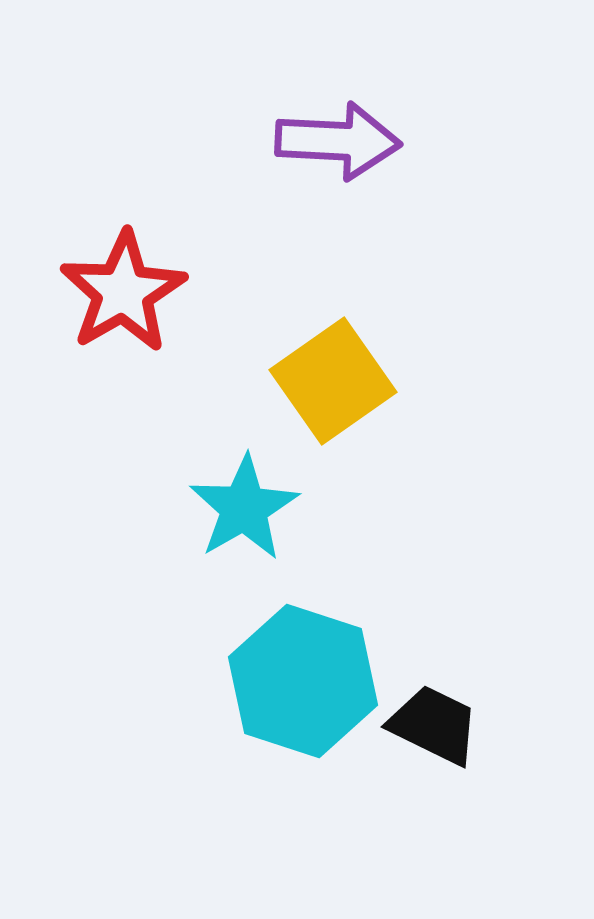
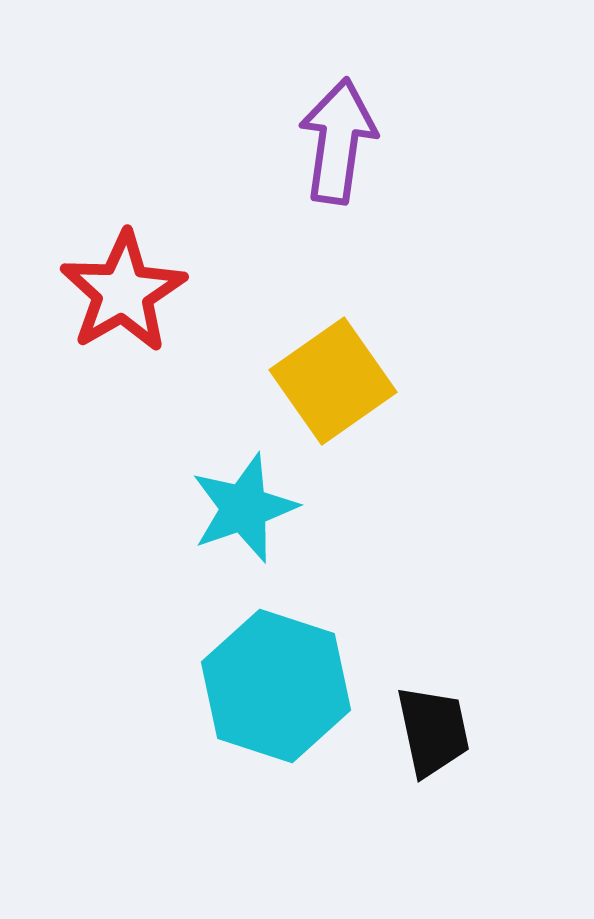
purple arrow: rotated 85 degrees counterclockwise
cyan star: rotated 11 degrees clockwise
cyan hexagon: moved 27 px left, 5 px down
black trapezoid: moved 1 px left, 6 px down; rotated 52 degrees clockwise
